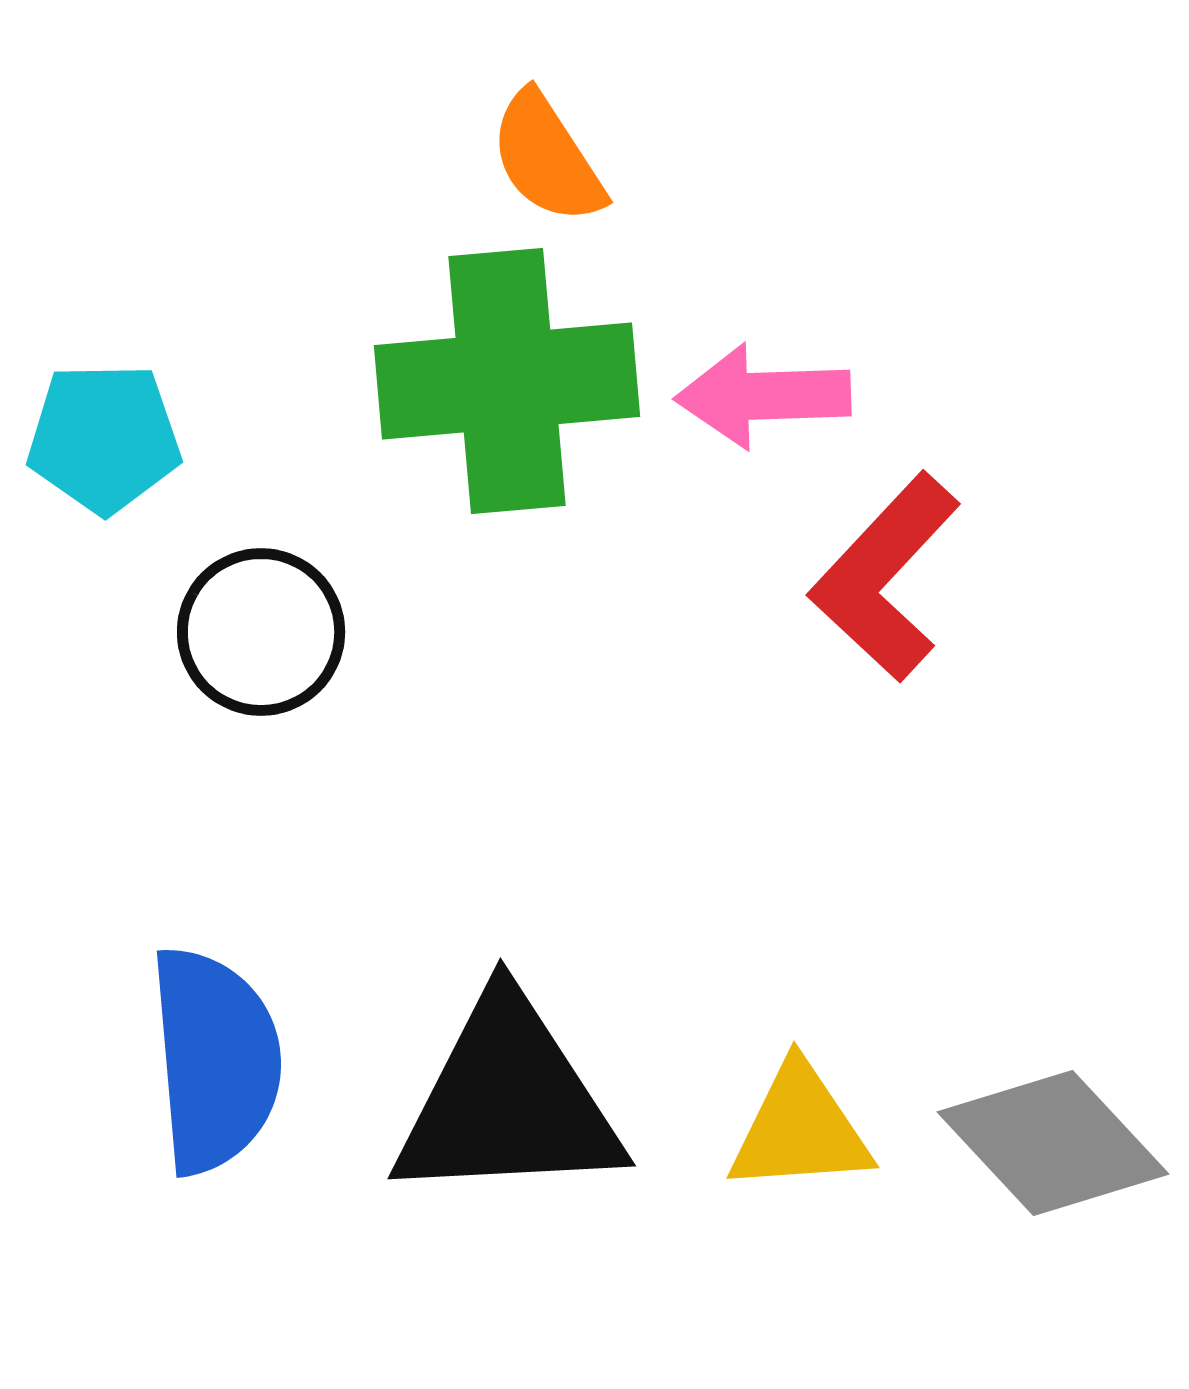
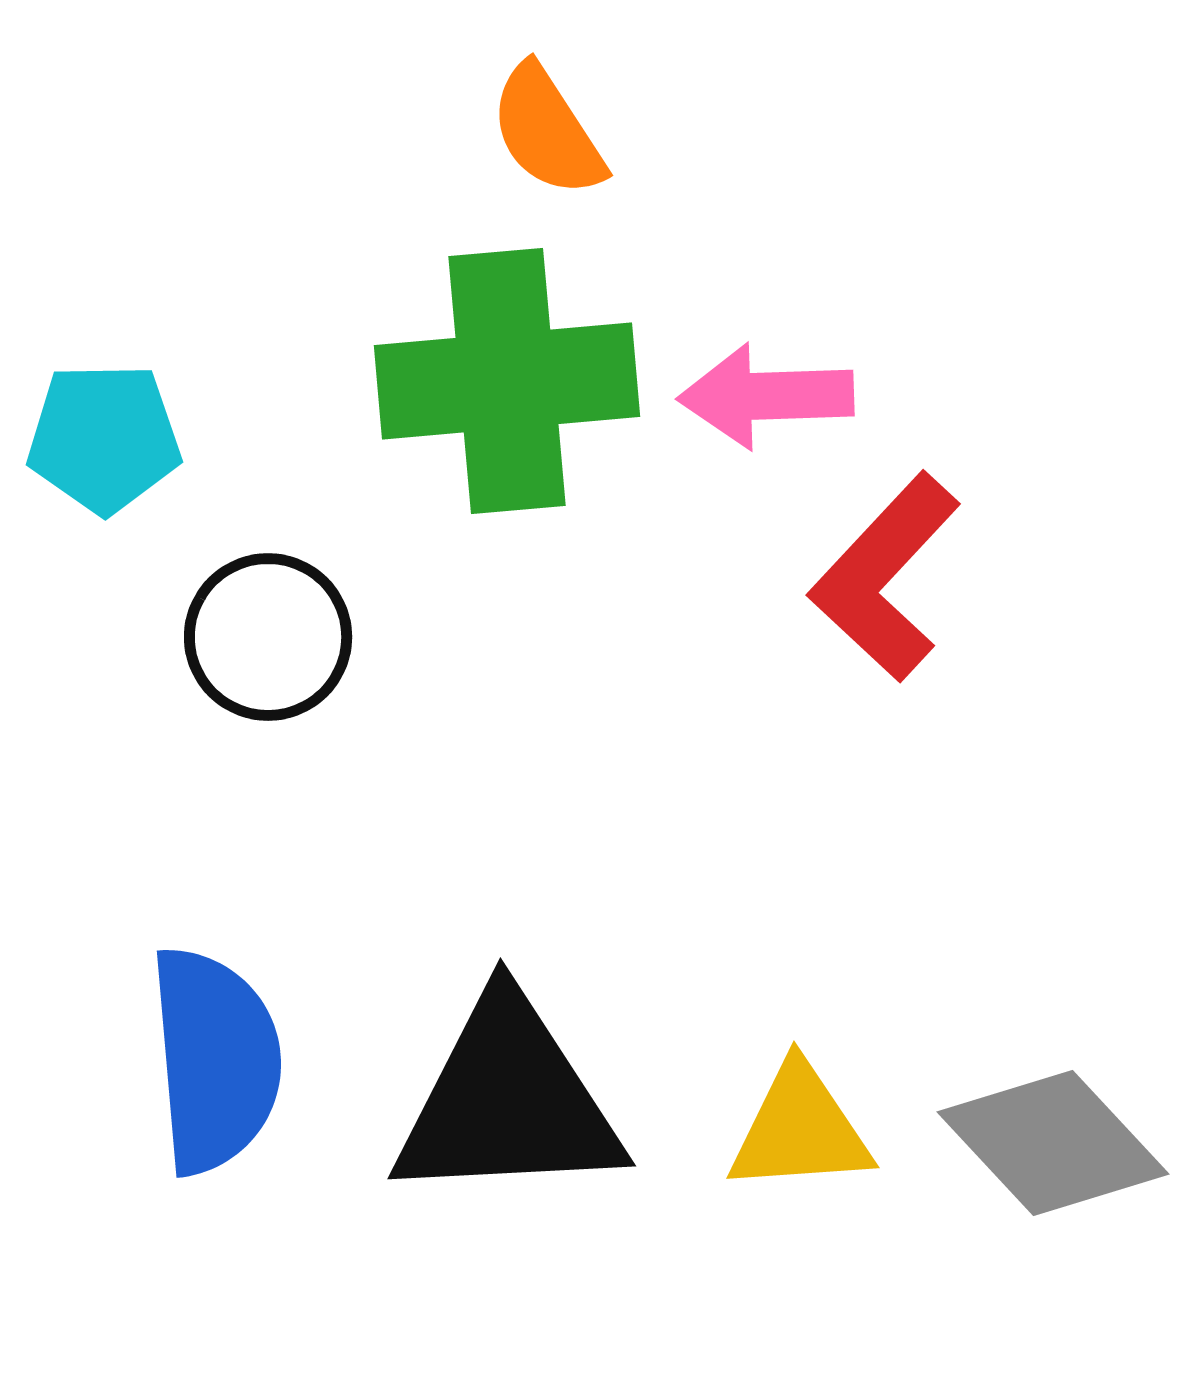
orange semicircle: moved 27 px up
pink arrow: moved 3 px right
black circle: moved 7 px right, 5 px down
